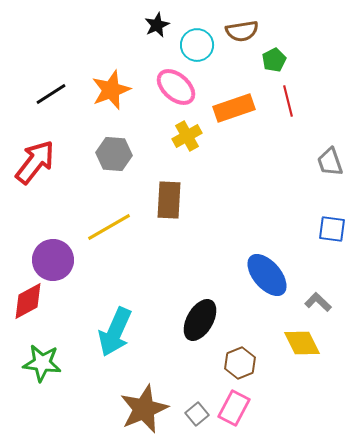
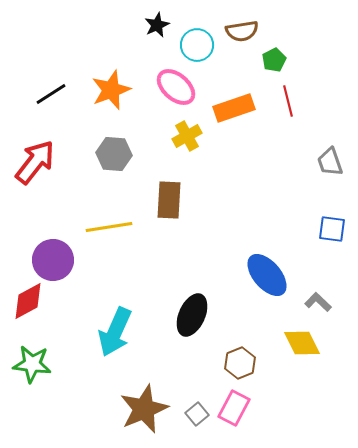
yellow line: rotated 21 degrees clockwise
black ellipse: moved 8 px left, 5 px up; rotated 6 degrees counterclockwise
green star: moved 10 px left, 1 px down
